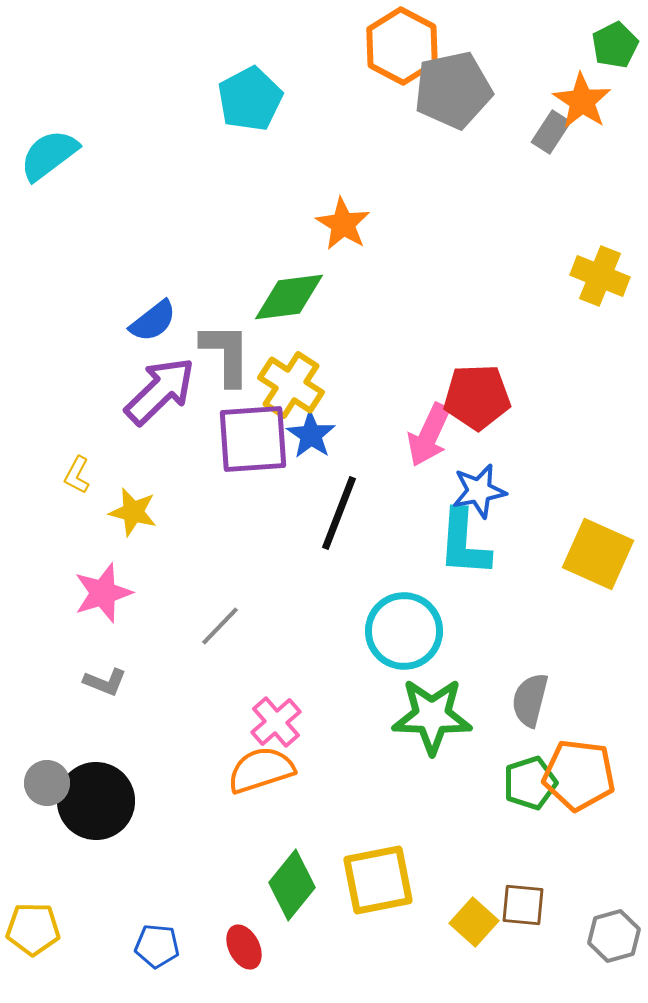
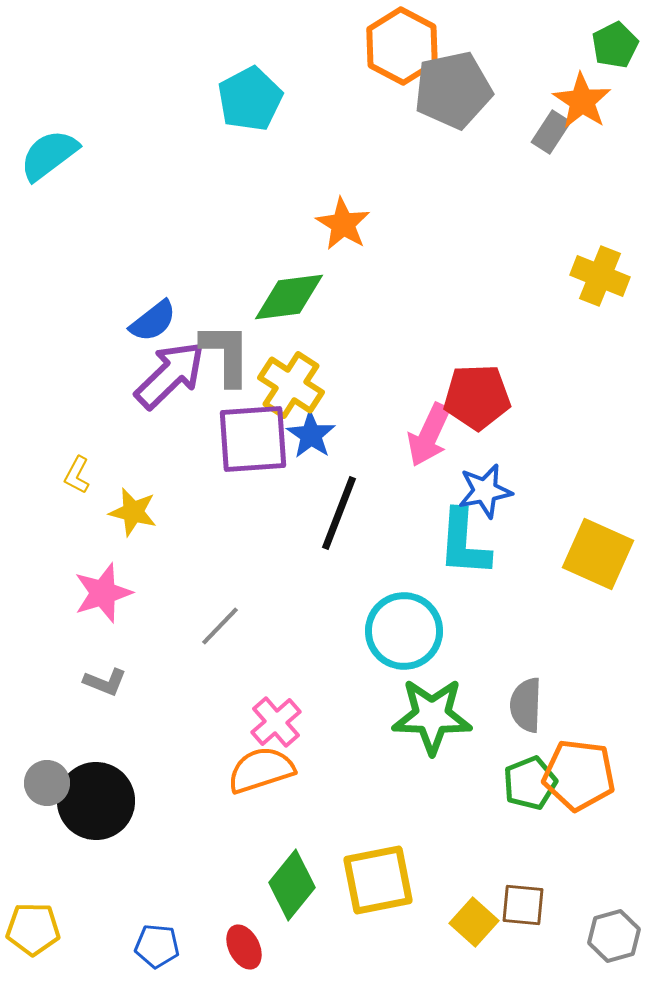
purple arrow at (160, 391): moved 10 px right, 16 px up
blue star at (479, 491): moved 6 px right
gray semicircle at (530, 700): moved 4 px left, 5 px down; rotated 12 degrees counterclockwise
green pentagon at (530, 783): rotated 4 degrees counterclockwise
